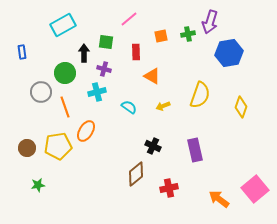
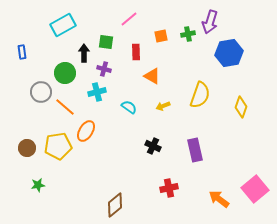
orange line: rotated 30 degrees counterclockwise
brown diamond: moved 21 px left, 31 px down
